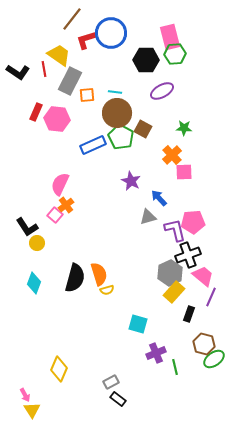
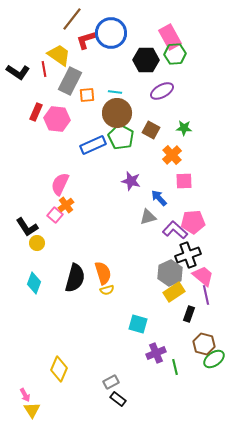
pink rectangle at (170, 37): rotated 15 degrees counterclockwise
brown square at (143, 129): moved 8 px right, 1 px down
pink square at (184, 172): moved 9 px down
purple star at (131, 181): rotated 12 degrees counterclockwise
purple L-shape at (175, 230): rotated 35 degrees counterclockwise
orange semicircle at (99, 274): moved 4 px right, 1 px up
yellow rectangle at (174, 292): rotated 15 degrees clockwise
purple line at (211, 297): moved 5 px left, 2 px up; rotated 36 degrees counterclockwise
